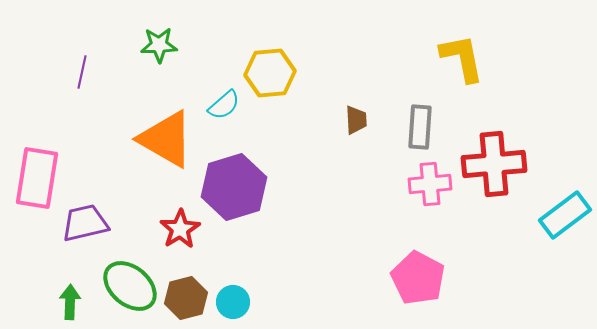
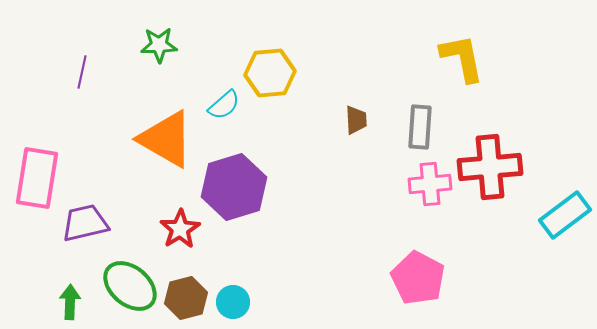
red cross: moved 4 px left, 3 px down
